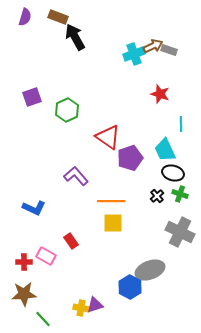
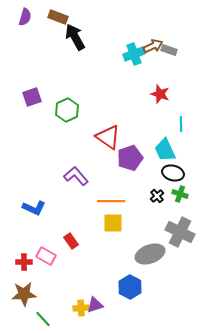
gray ellipse: moved 16 px up
yellow cross: rotated 14 degrees counterclockwise
